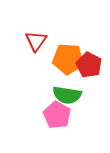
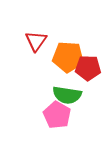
orange pentagon: moved 2 px up
red pentagon: moved 1 px left, 3 px down; rotated 25 degrees counterclockwise
